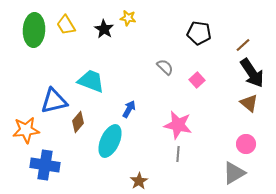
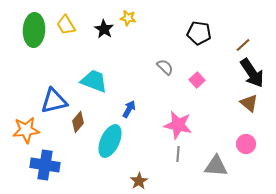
cyan trapezoid: moved 3 px right
gray triangle: moved 18 px left, 7 px up; rotated 35 degrees clockwise
